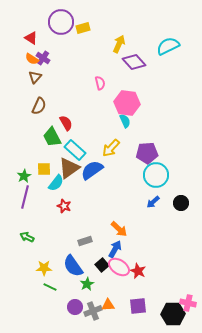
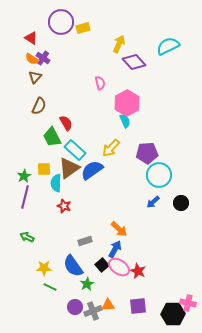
pink hexagon at (127, 103): rotated 25 degrees clockwise
cyan circle at (156, 175): moved 3 px right
cyan semicircle at (56, 183): rotated 144 degrees clockwise
